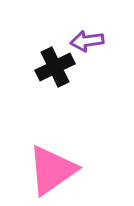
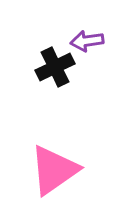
pink triangle: moved 2 px right
